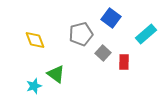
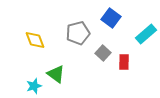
gray pentagon: moved 3 px left, 1 px up
